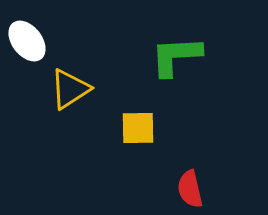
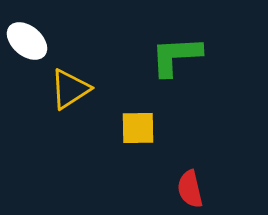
white ellipse: rotated 12 degrees counterclockwise
